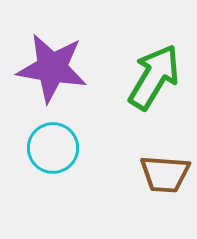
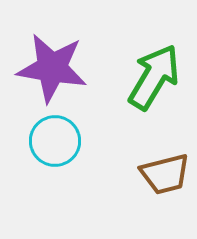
cyan circle: moved 2 px right, 7 px up
brown trapezoid: rotated 18 degrees counterclockwise
